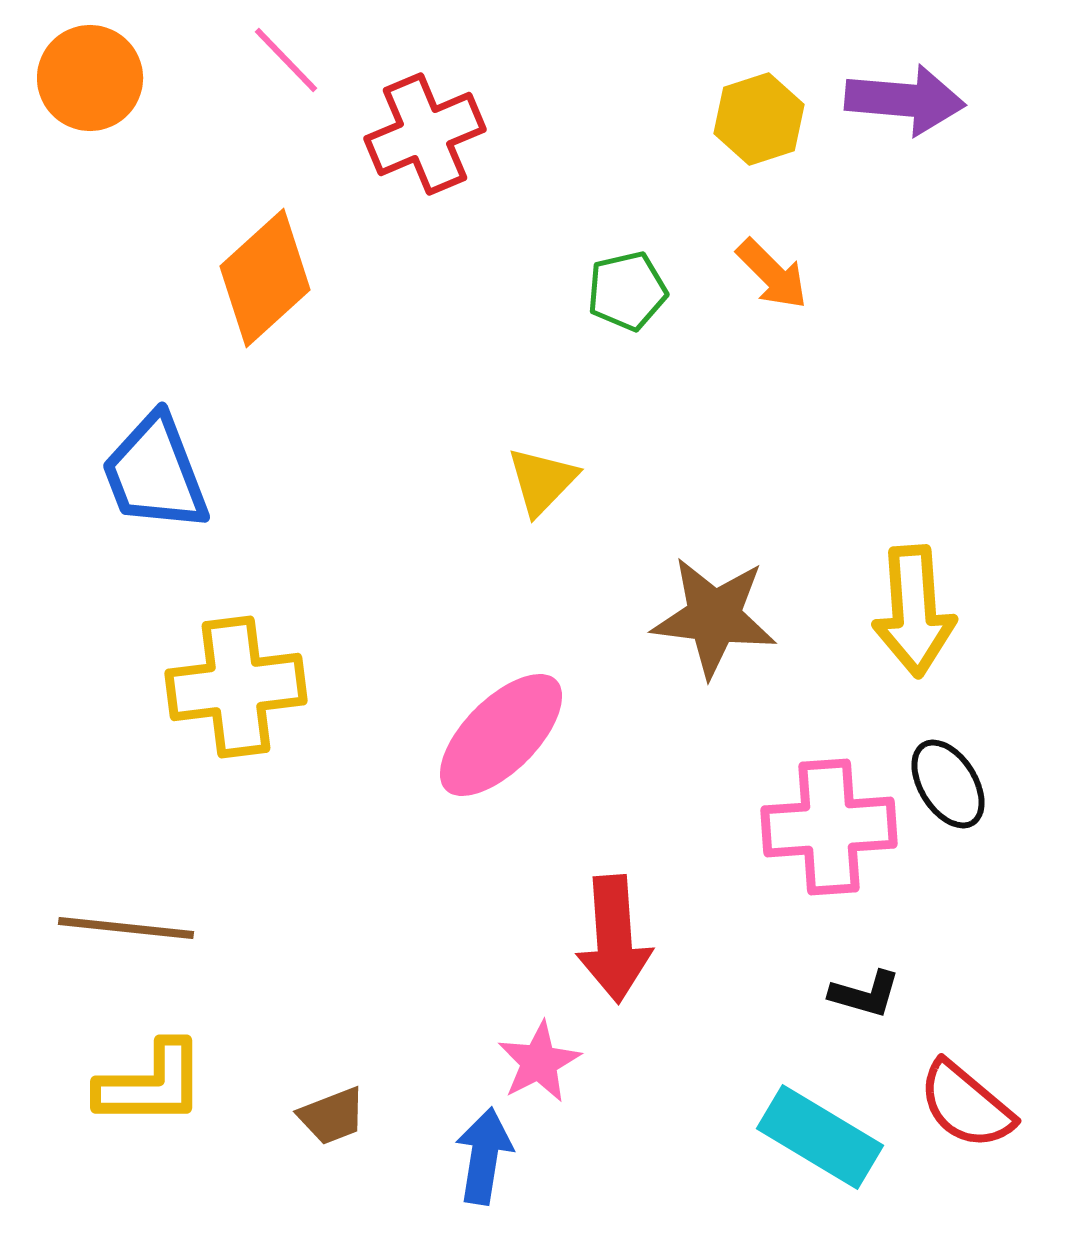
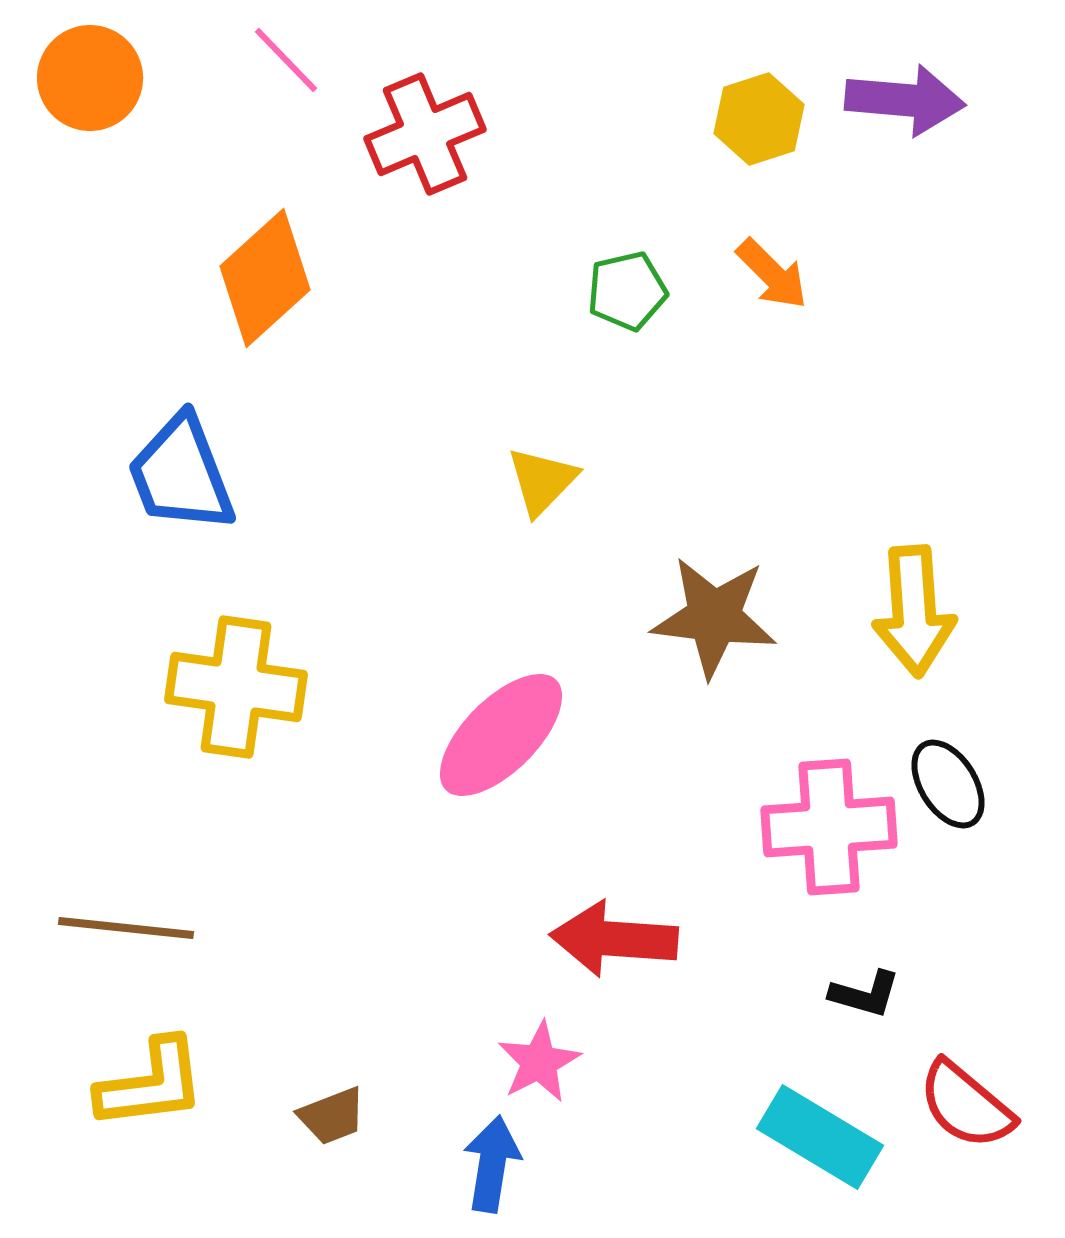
blue trapezoid: moved 26 px right, 1 px down
yellow cross: rotated 15 degrees clockwise
red arrow: rotated 98 degrees clockwise
yellow L-shape: rotated 7 degrees counterclockwise
blue arrow: moved 8 px right, 8 px down
